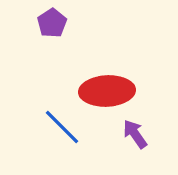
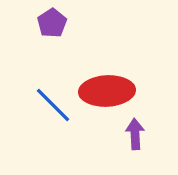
blue line: moved 9 px left, 22 px up
purple arrow: rotated 32 degrees clockwise
